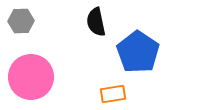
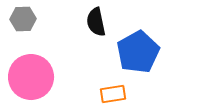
gray hexagon: moved 2 px right, 2 px up
blue pentagon: rotated 9 degrees clockwise
